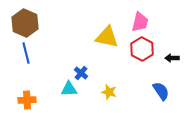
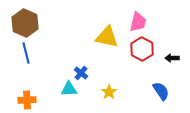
pink trapezoid: moved 2 px left
yellow star: rotated 21 degrees clockwise
